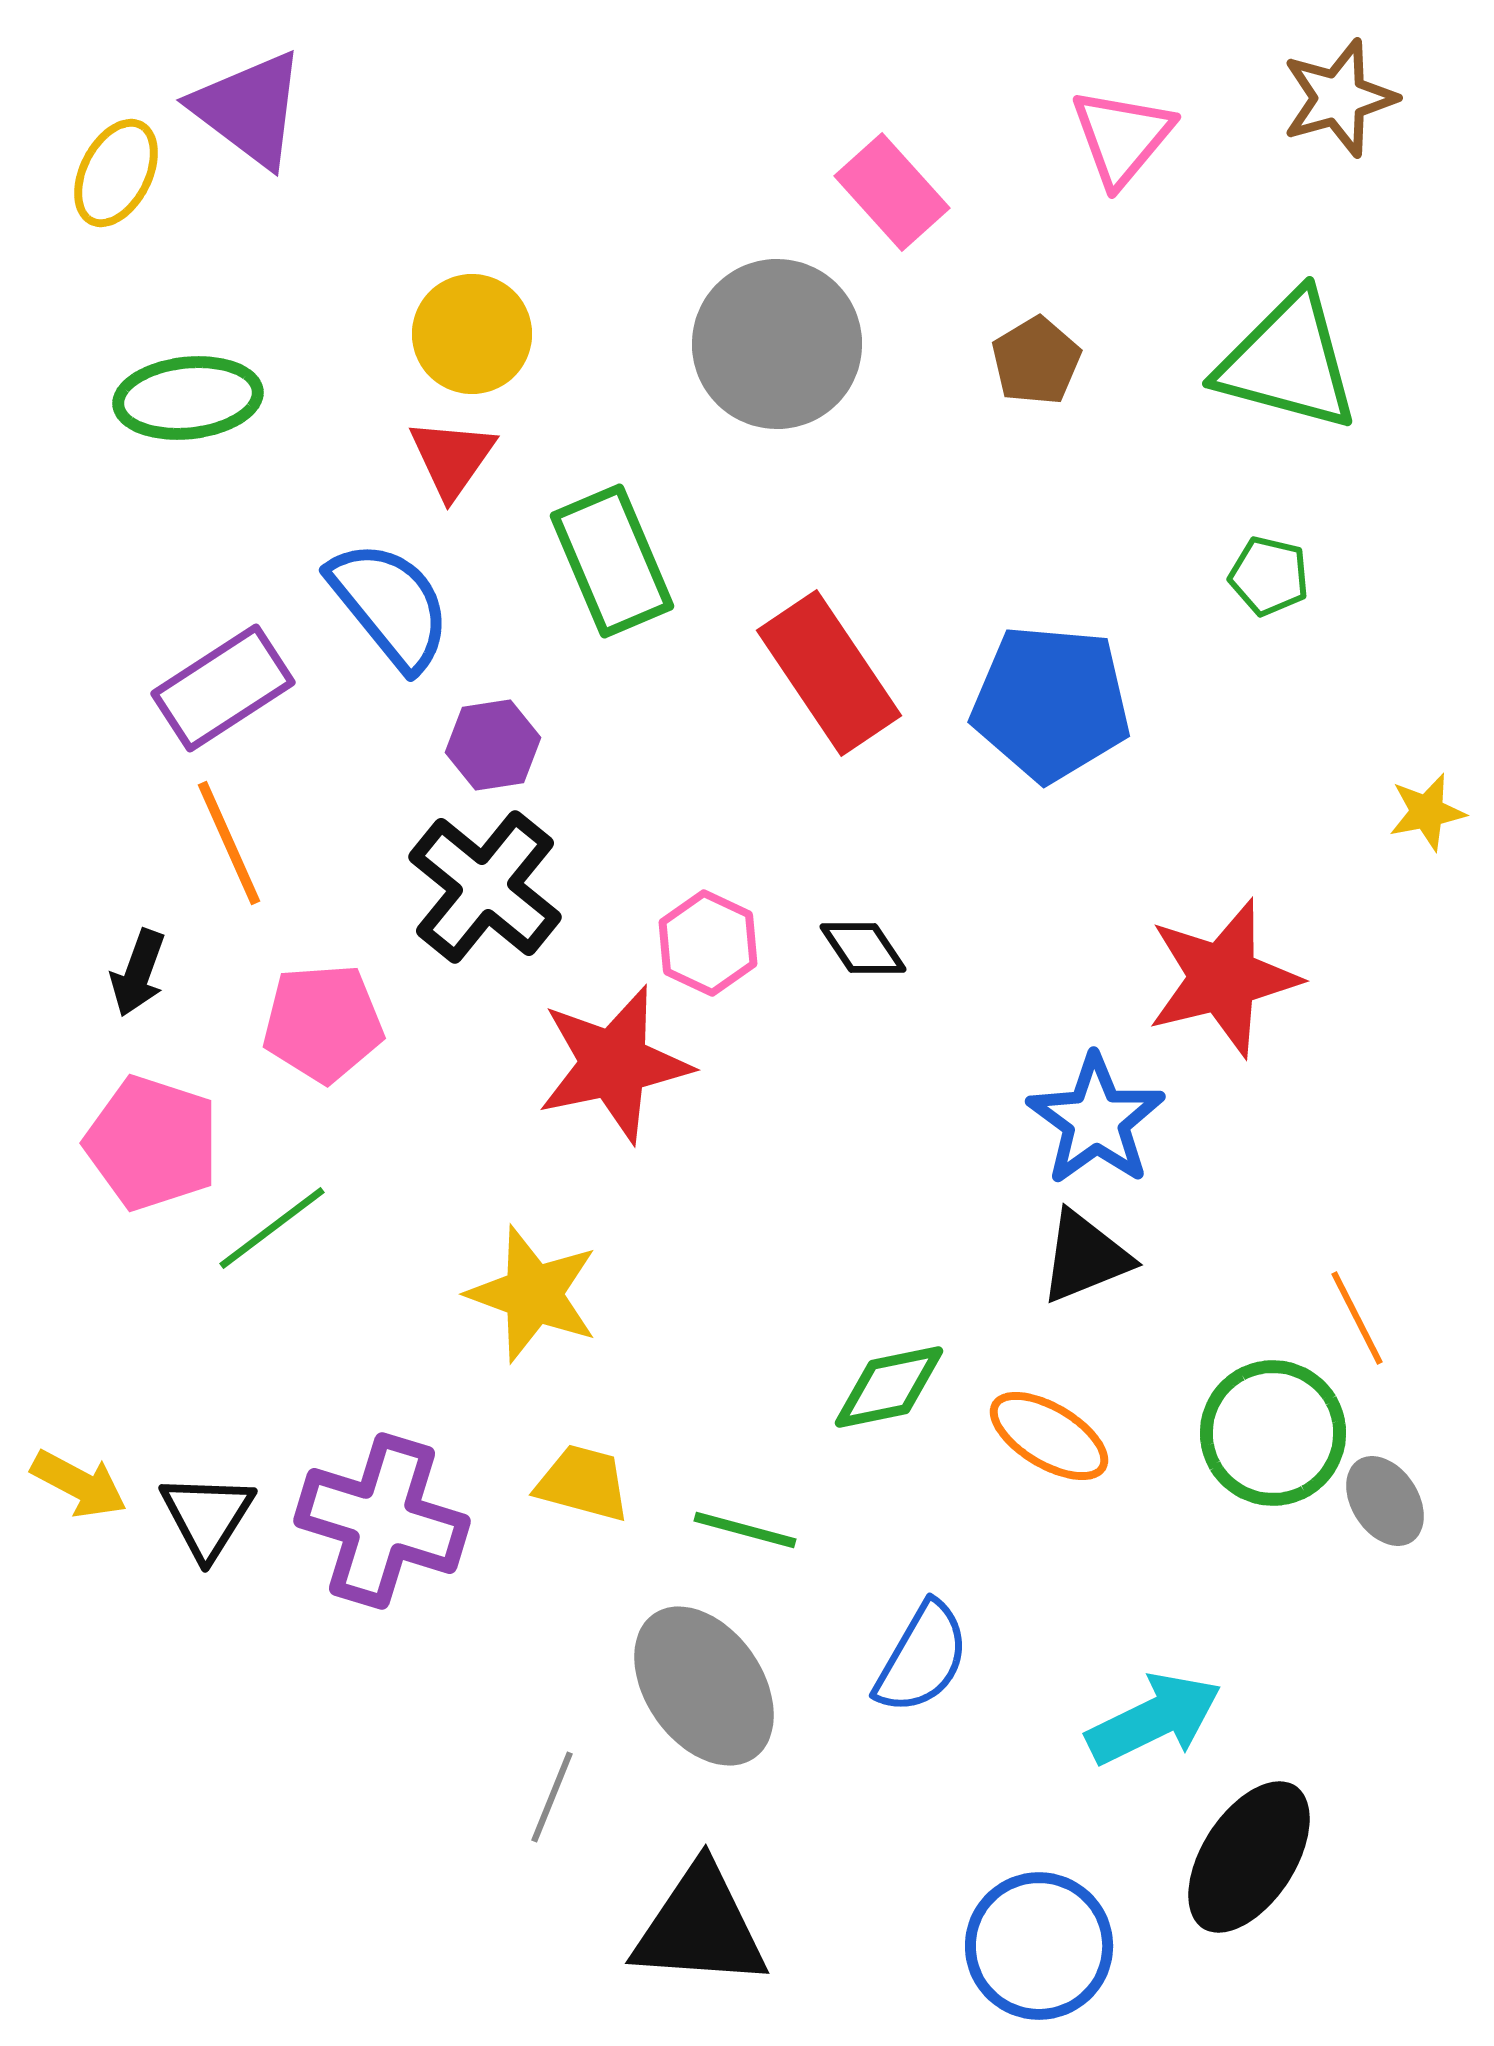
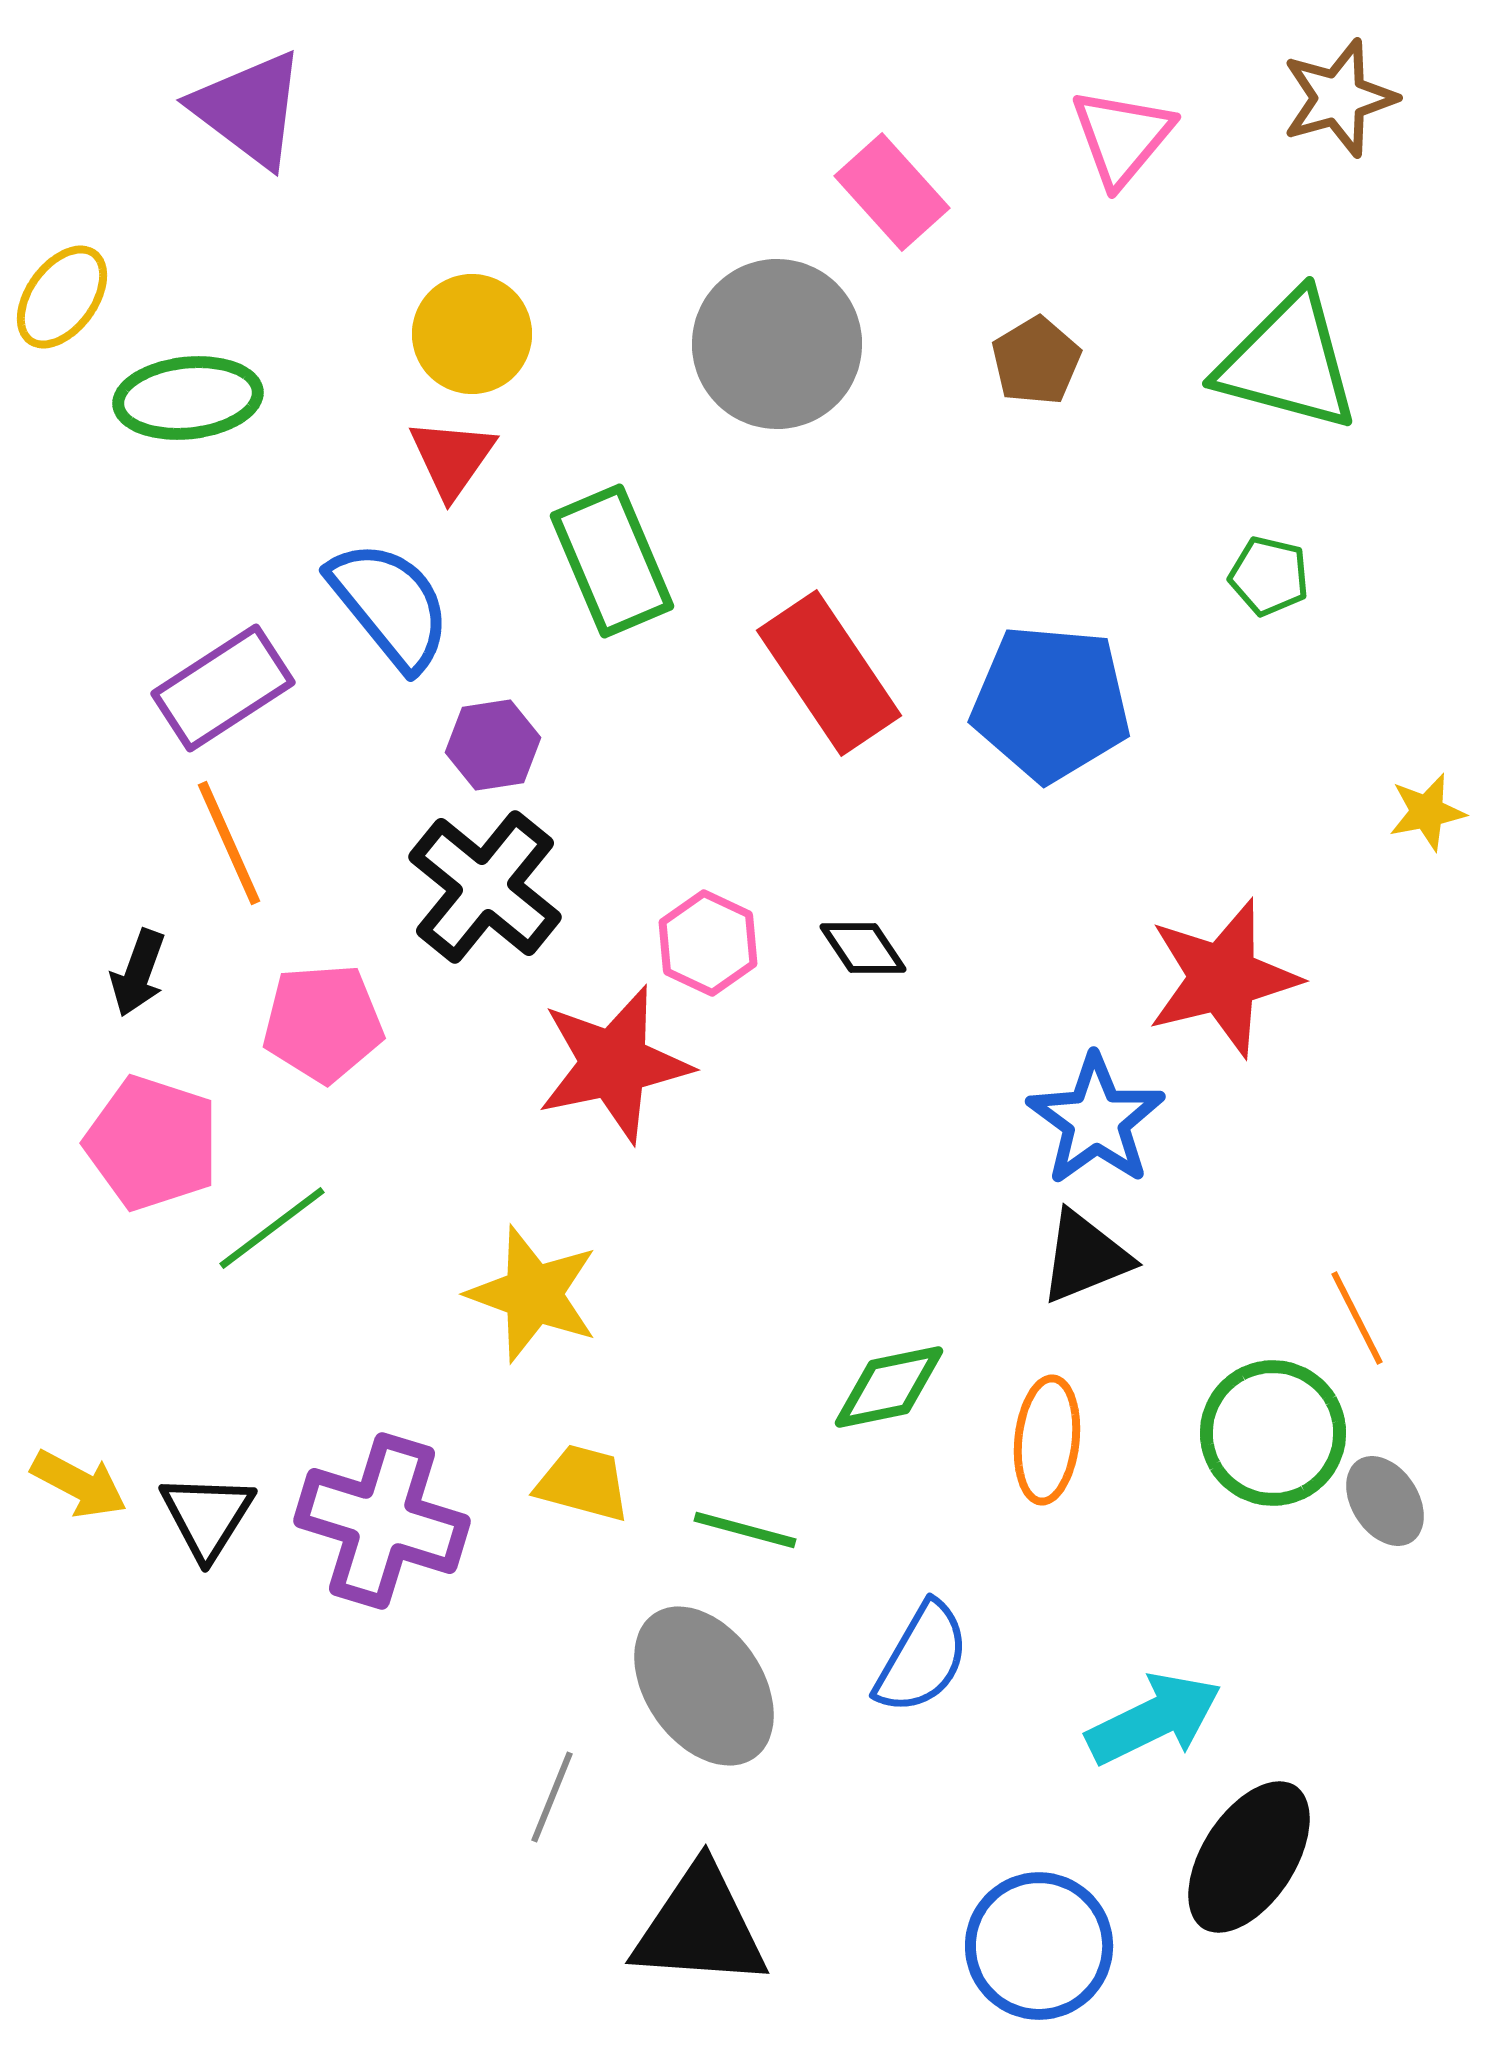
yellow ellipse at (116, 173): moved 54 px left, 124 px down; rotated 9 degrees clockwise
orange ellipse at (1049, 1436): moved 2 px left, 4 px down; rotated 65 degrees clockwise
